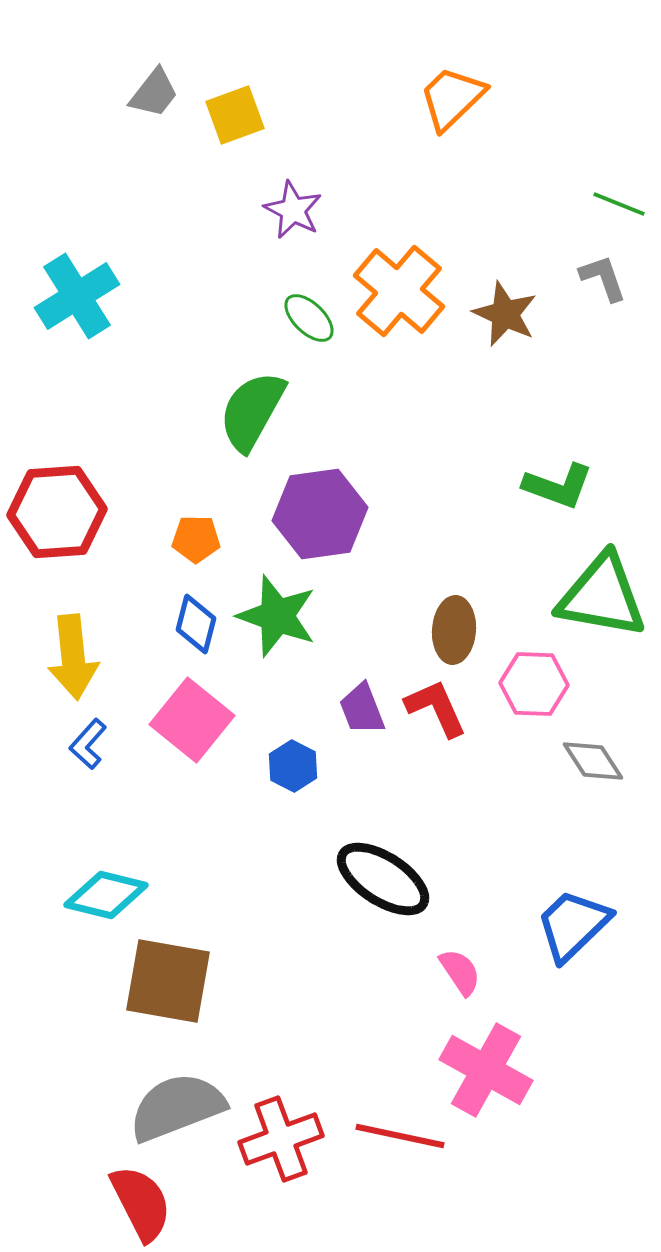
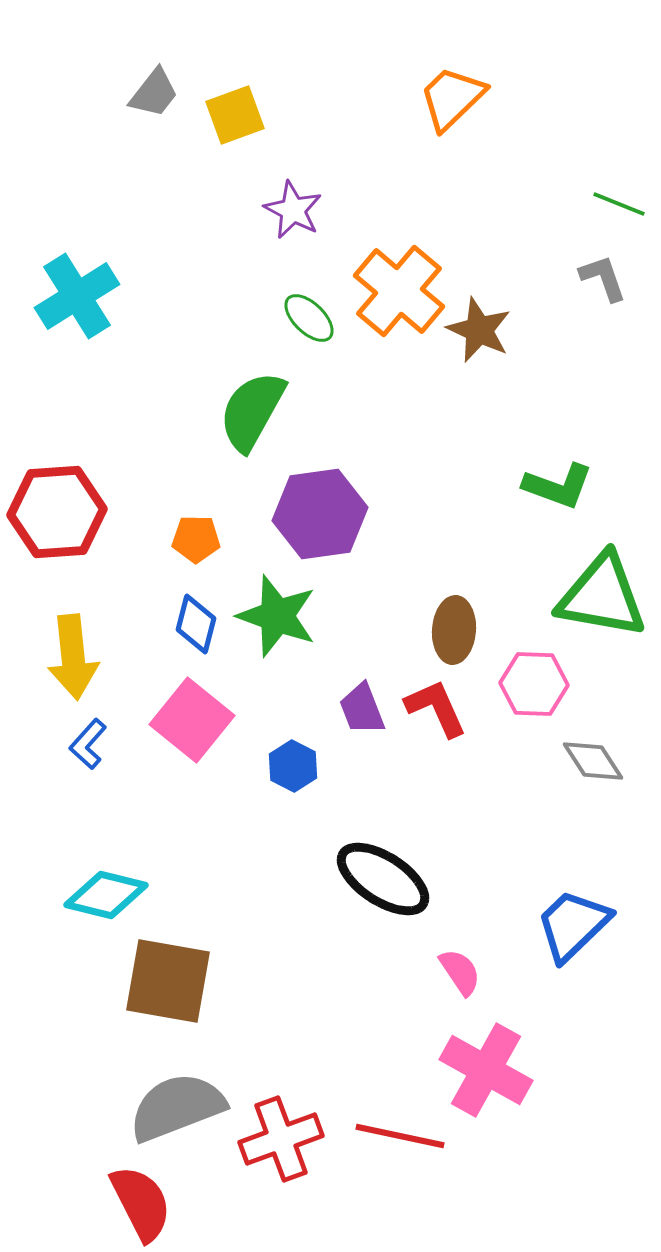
brown star: moved 26 px left, 16 px down
